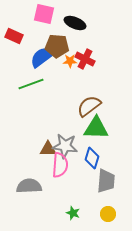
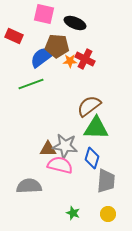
pink semicircle: rotated 80 degrees counterclockwise
